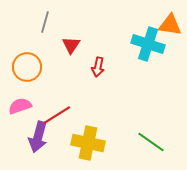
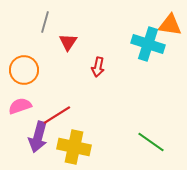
red triangle: moved 3 px left, 3 px up
orange circle: moved 3 px left, 3 px down
yellow cross: moved 14 px left, 4 px down
